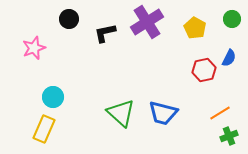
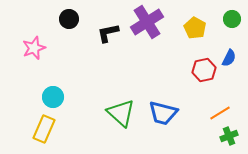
black L-shape: moved 3 px right
